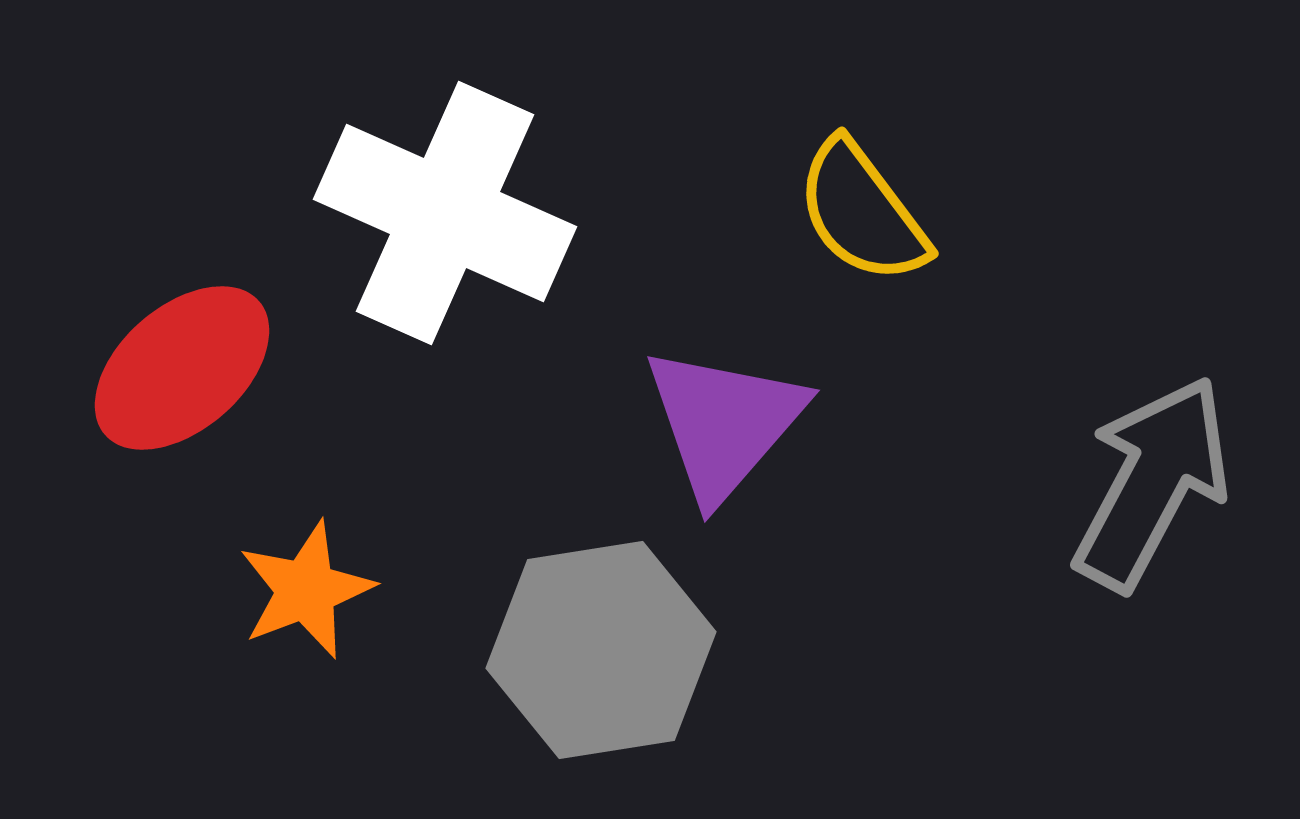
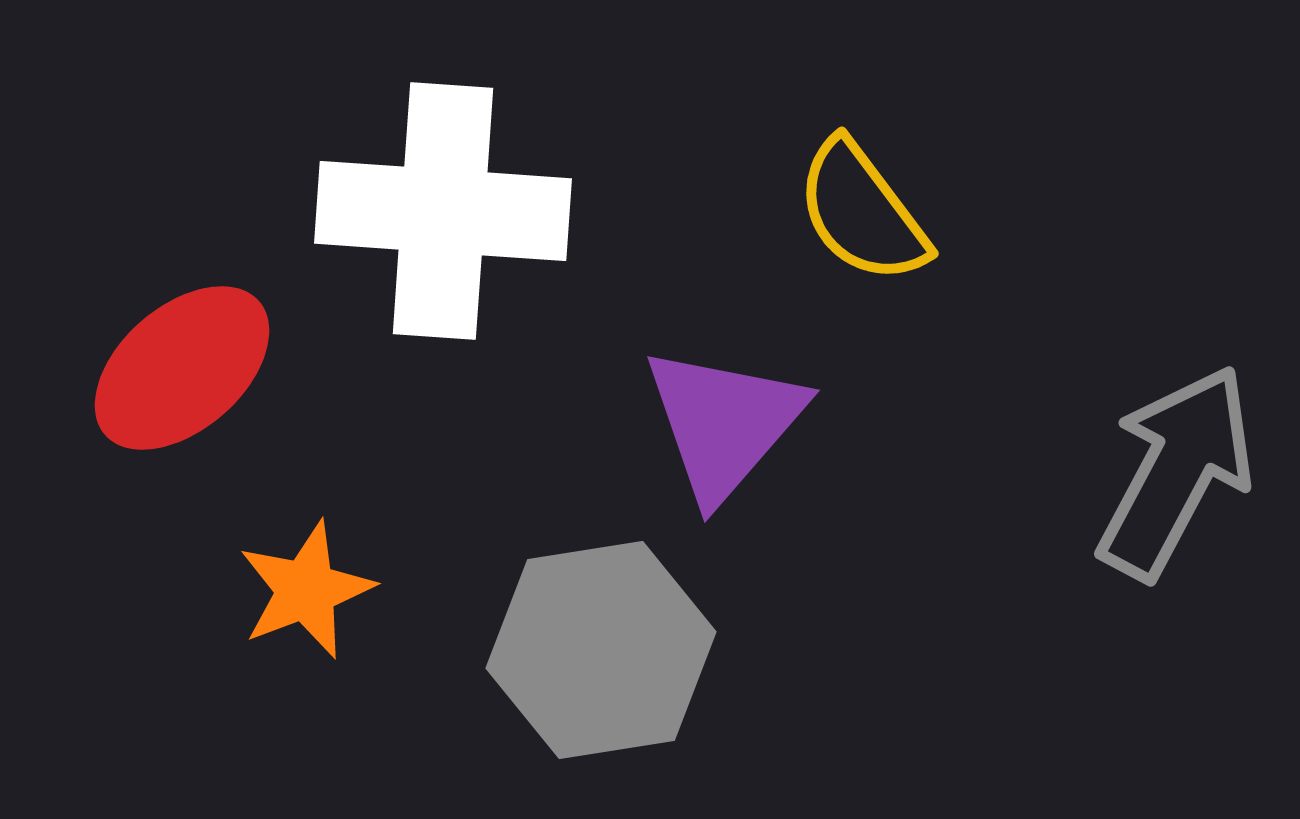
white cross: moved 2 px left, 2 px up; rotated 20 degrees counterclockwise
gray arrow: moved 24 px right, 11 px up
